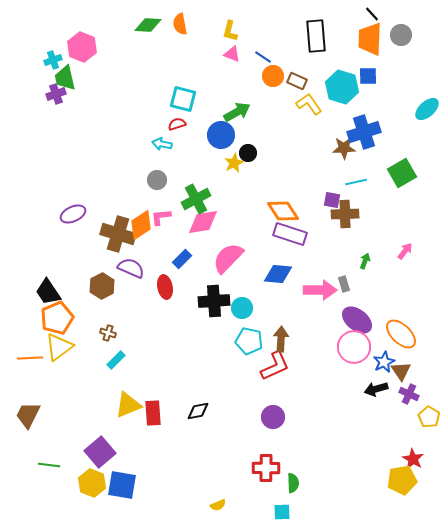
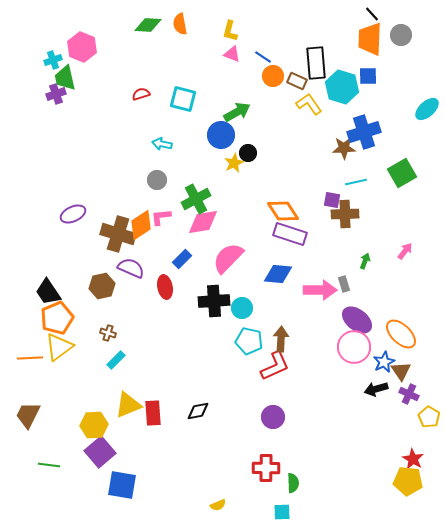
black rectangle at (316, 36): moved 27 px down
red semicircle at (177, 124): moved 36 px left, 30 px up
brown hexagon at (102, 286): rotated 15 degrees clockwise
yellow pentagon at (402, 480): moved 6 px right, 1 px down; rotated 16 degrees clockwise
yellow hexagon at (92, 483): moved 2 px right, 58 px up; rotated 24 degrees counterclockwise
